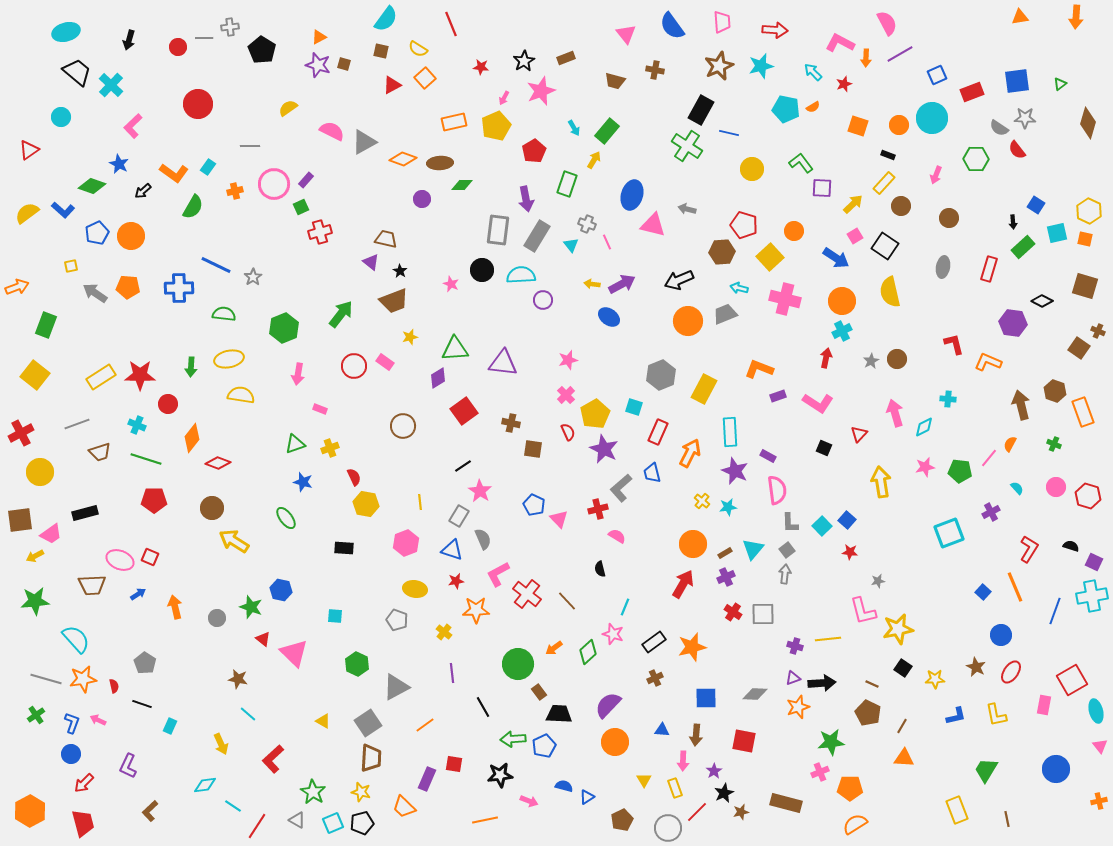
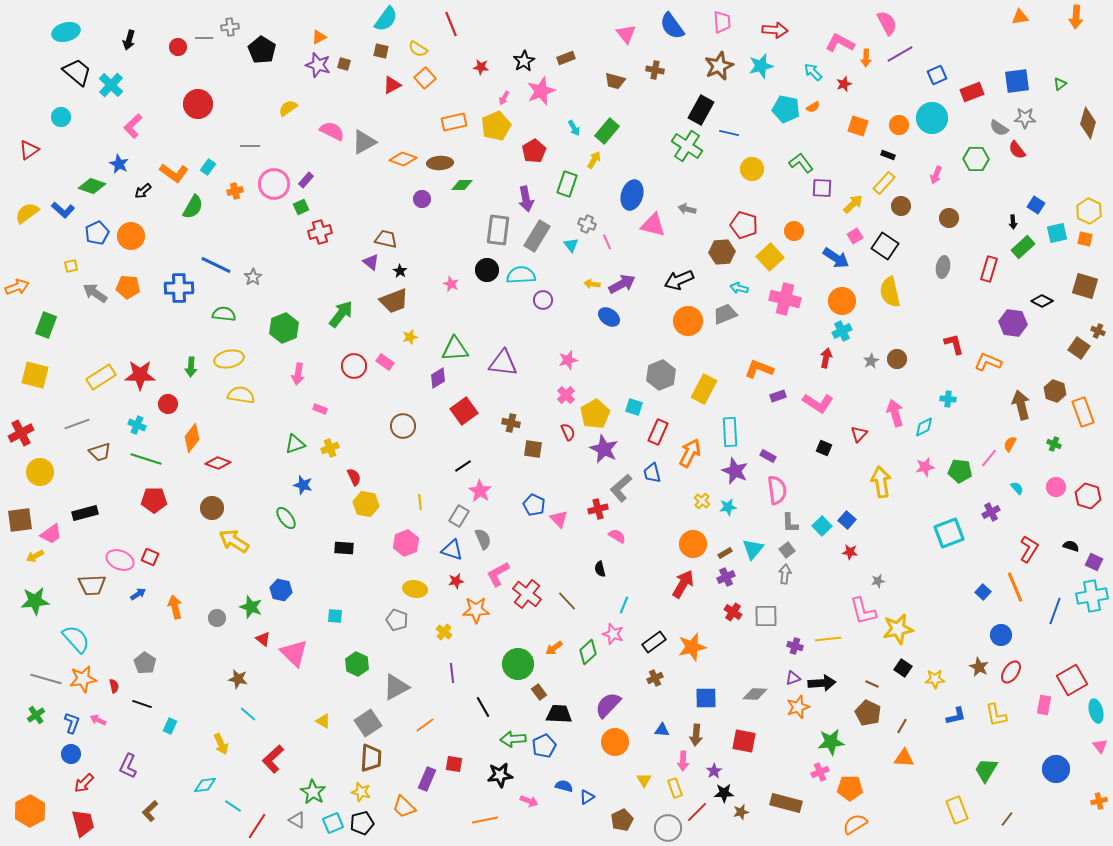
black circle at (482, 270): moved 5 px right
yellow square at (35, 375): rotated 24 degrees counterclockwise
blue star at (303, 482): moved 3 px down
cyan line at (625, 607): moved 1 px left, 2 px up
gray square at (763, 614): moved 3 px right, 2 px down
brown star at (976, 667): moved 3 px right
black star at (724, 793): rotated 24 degrees clockwise
brown line at (1007, 819): rotated 49 degrees clockwise
